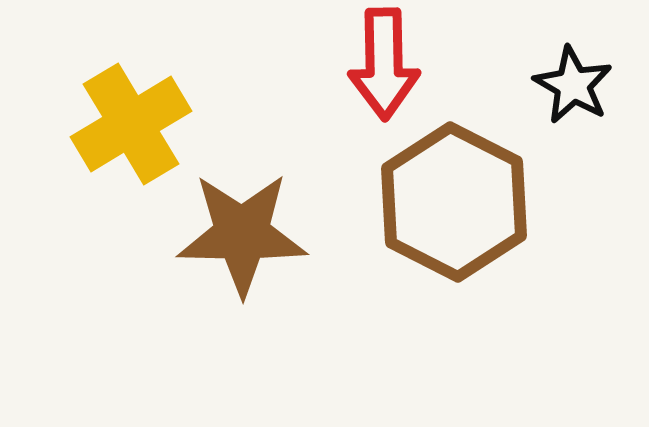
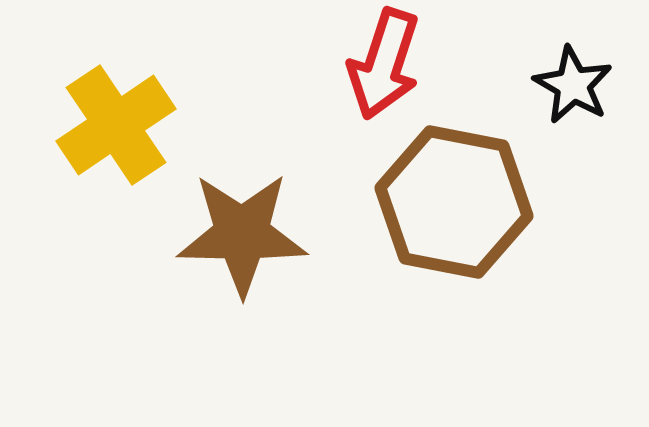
red arrow: rotated 19 degrees clockwise
yellow cross: moved 15 px left, 1 px down; rotated 3 degrees counterclockwise
brown hexagon: rotated 16 degrees counterclockwise
